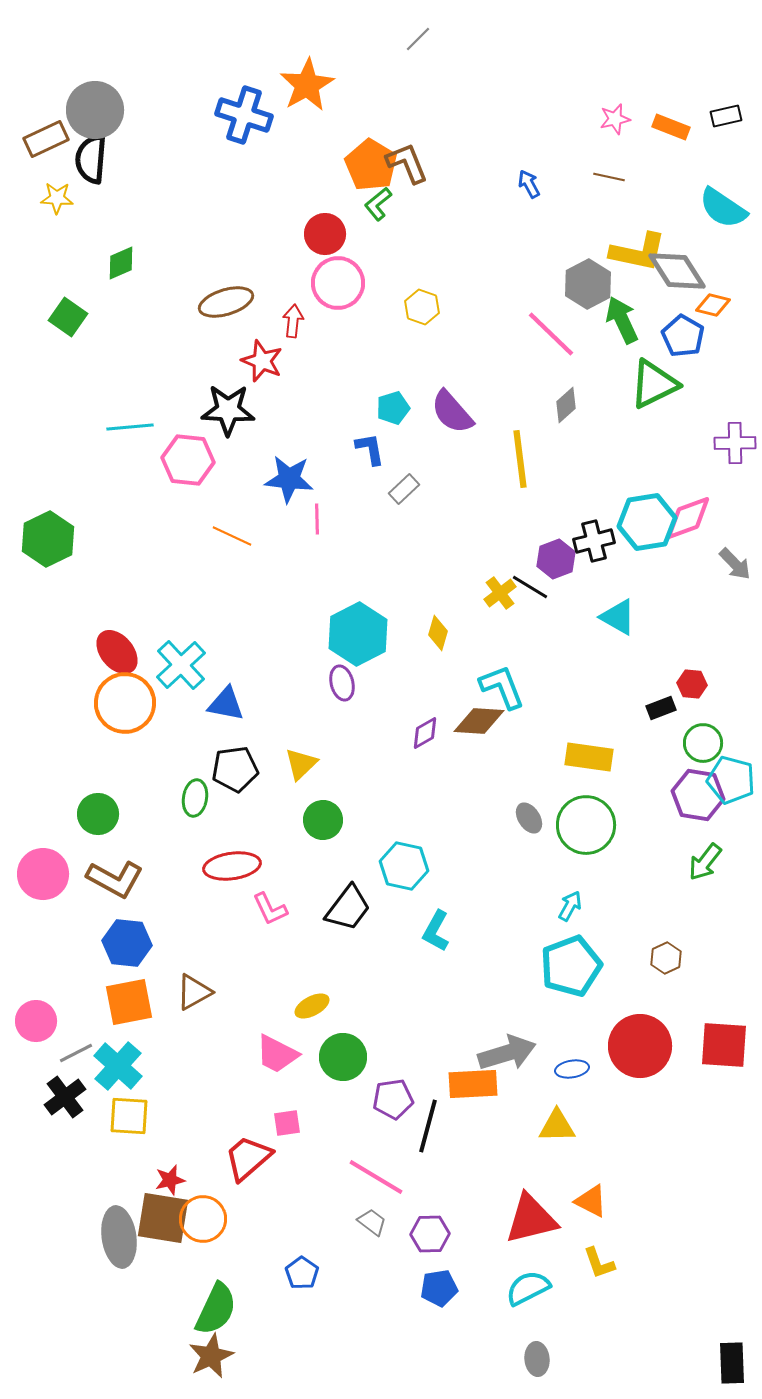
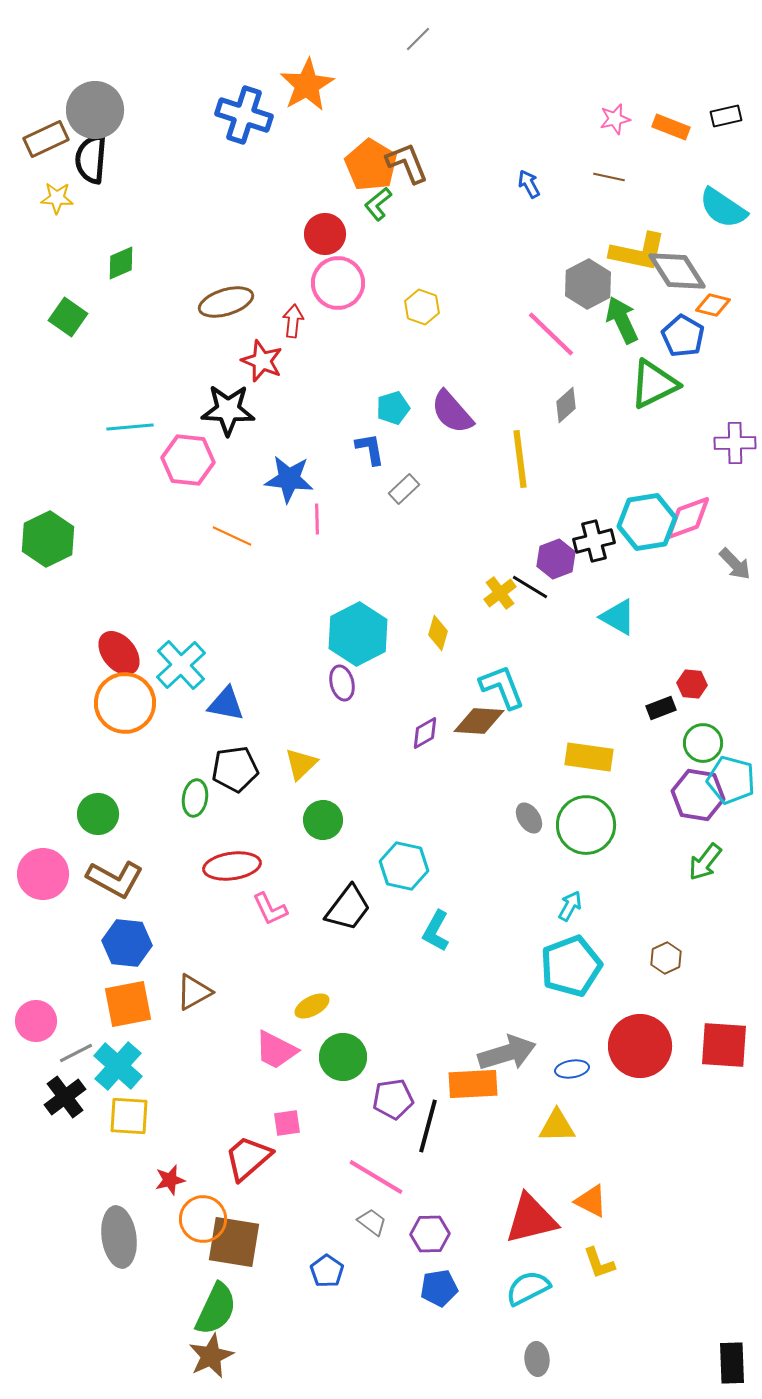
red ellipse at (117, 652): moved 2 px right, 1 px down
orange square at (129, 1002): moved 1 px left, 2 px down
pink trapezoid at (277, 1054): moved 1 px left, 4 px up
brown square at (163, 1218): moved 71 px right, 24 px down
blue pentagon at (302, 1273): moved 25 px right, 2 px up
